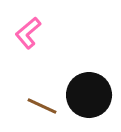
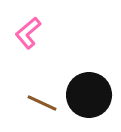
brown line: moved 3 px up
